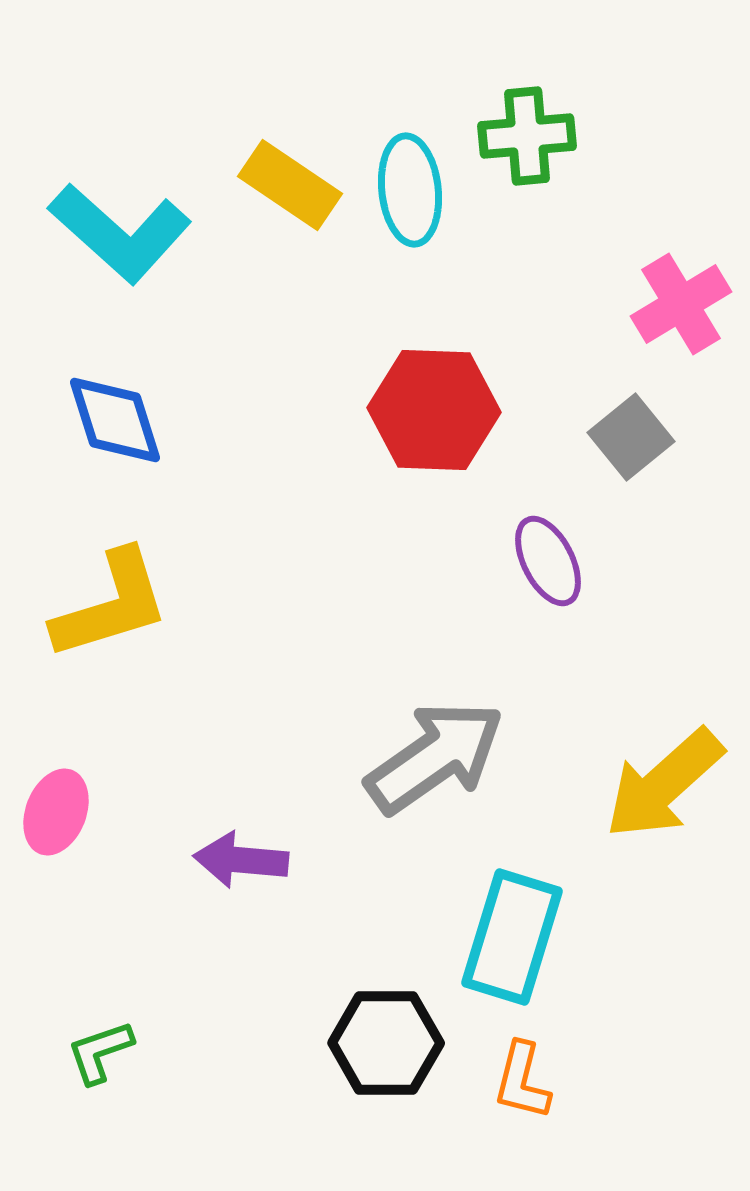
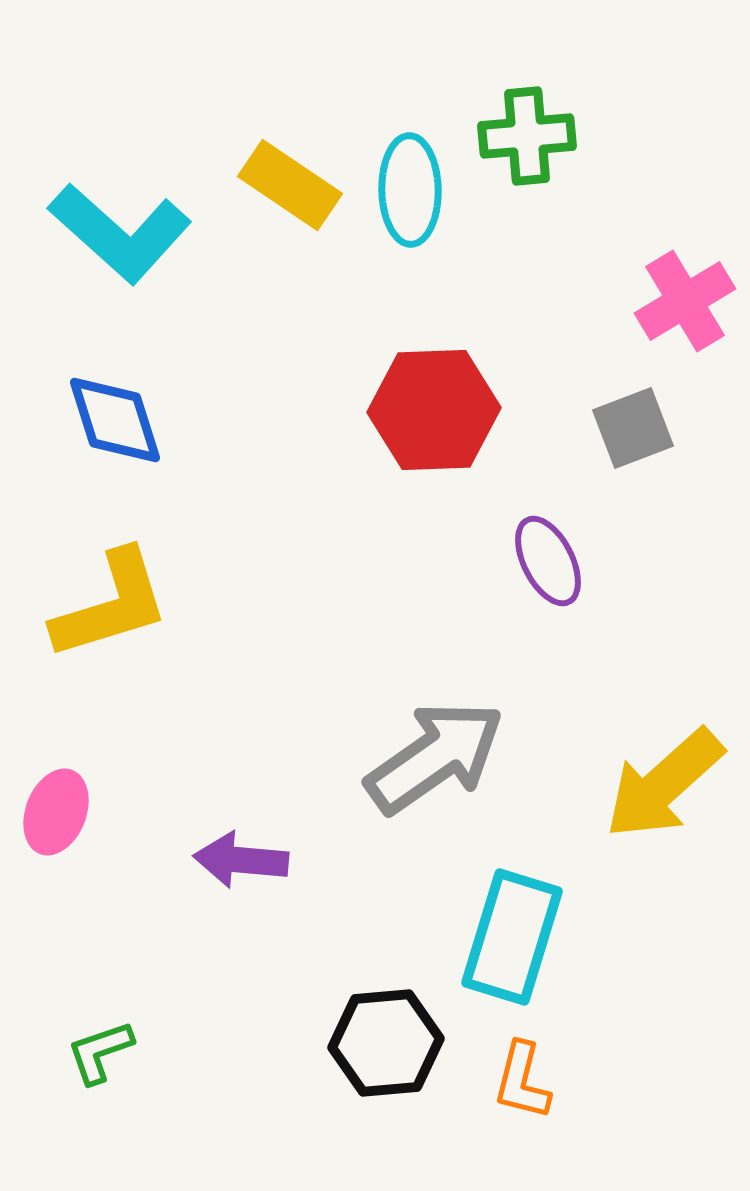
cyan ellipse: rotated 5 degrees clockwise
pink cross: moved 4 px right, 3 px up
red hexagon: rotated 4 degrees counterclockwise
gray square: moved 2 px right, 9 px up; rotated 18 degrees clockwise
black hexagon: rotated 5 degrees counterclockwise
